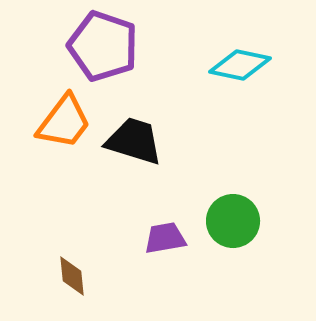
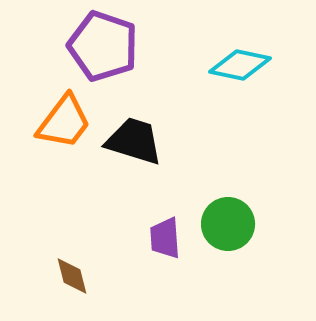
green circle: moved 5 px left, 3 px down
purple trapezoid: rotated 84 degrees counterclockwise
brown diamond: rotated 9 degrees counterclockwise
